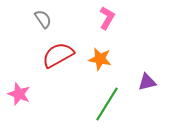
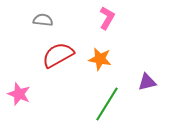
gray semicircle: moved 1 px down; rotated 48 degrees counterclockwise
